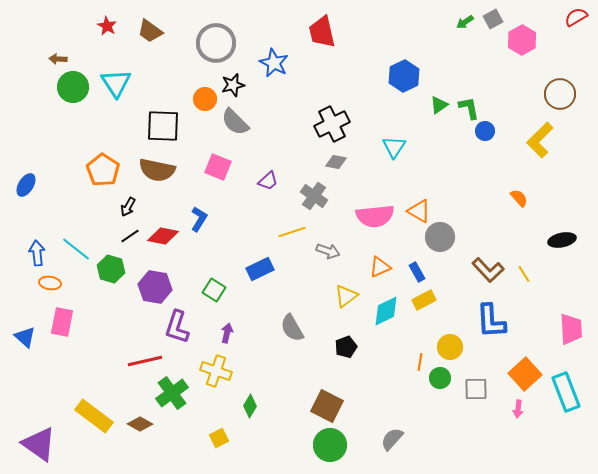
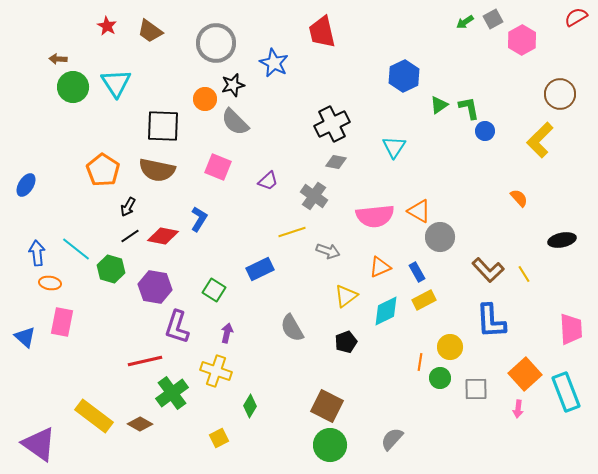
black pentagon at (346, 347): moved 5 px up
